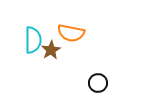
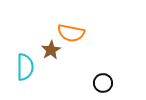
cyan semicircle: moved 8 px left, 27 px down
black circle: moved 5 px right
